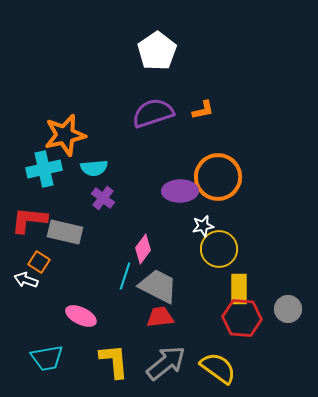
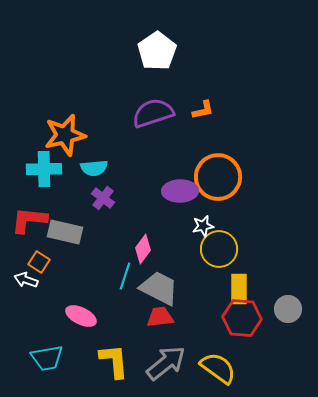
cyan cross: rotated 12 degrees clockwise
gray trapezoid: moved 1 px right, 2 px down
